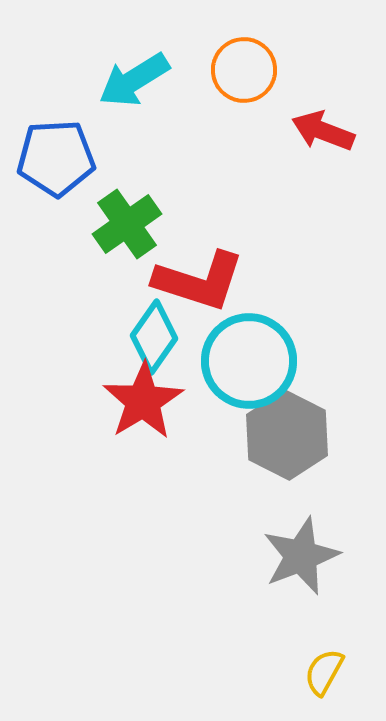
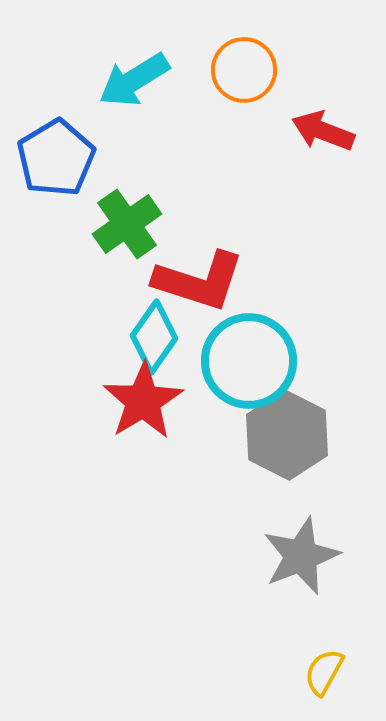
blue pentagon: rotated 28 degrees counterclockwise
